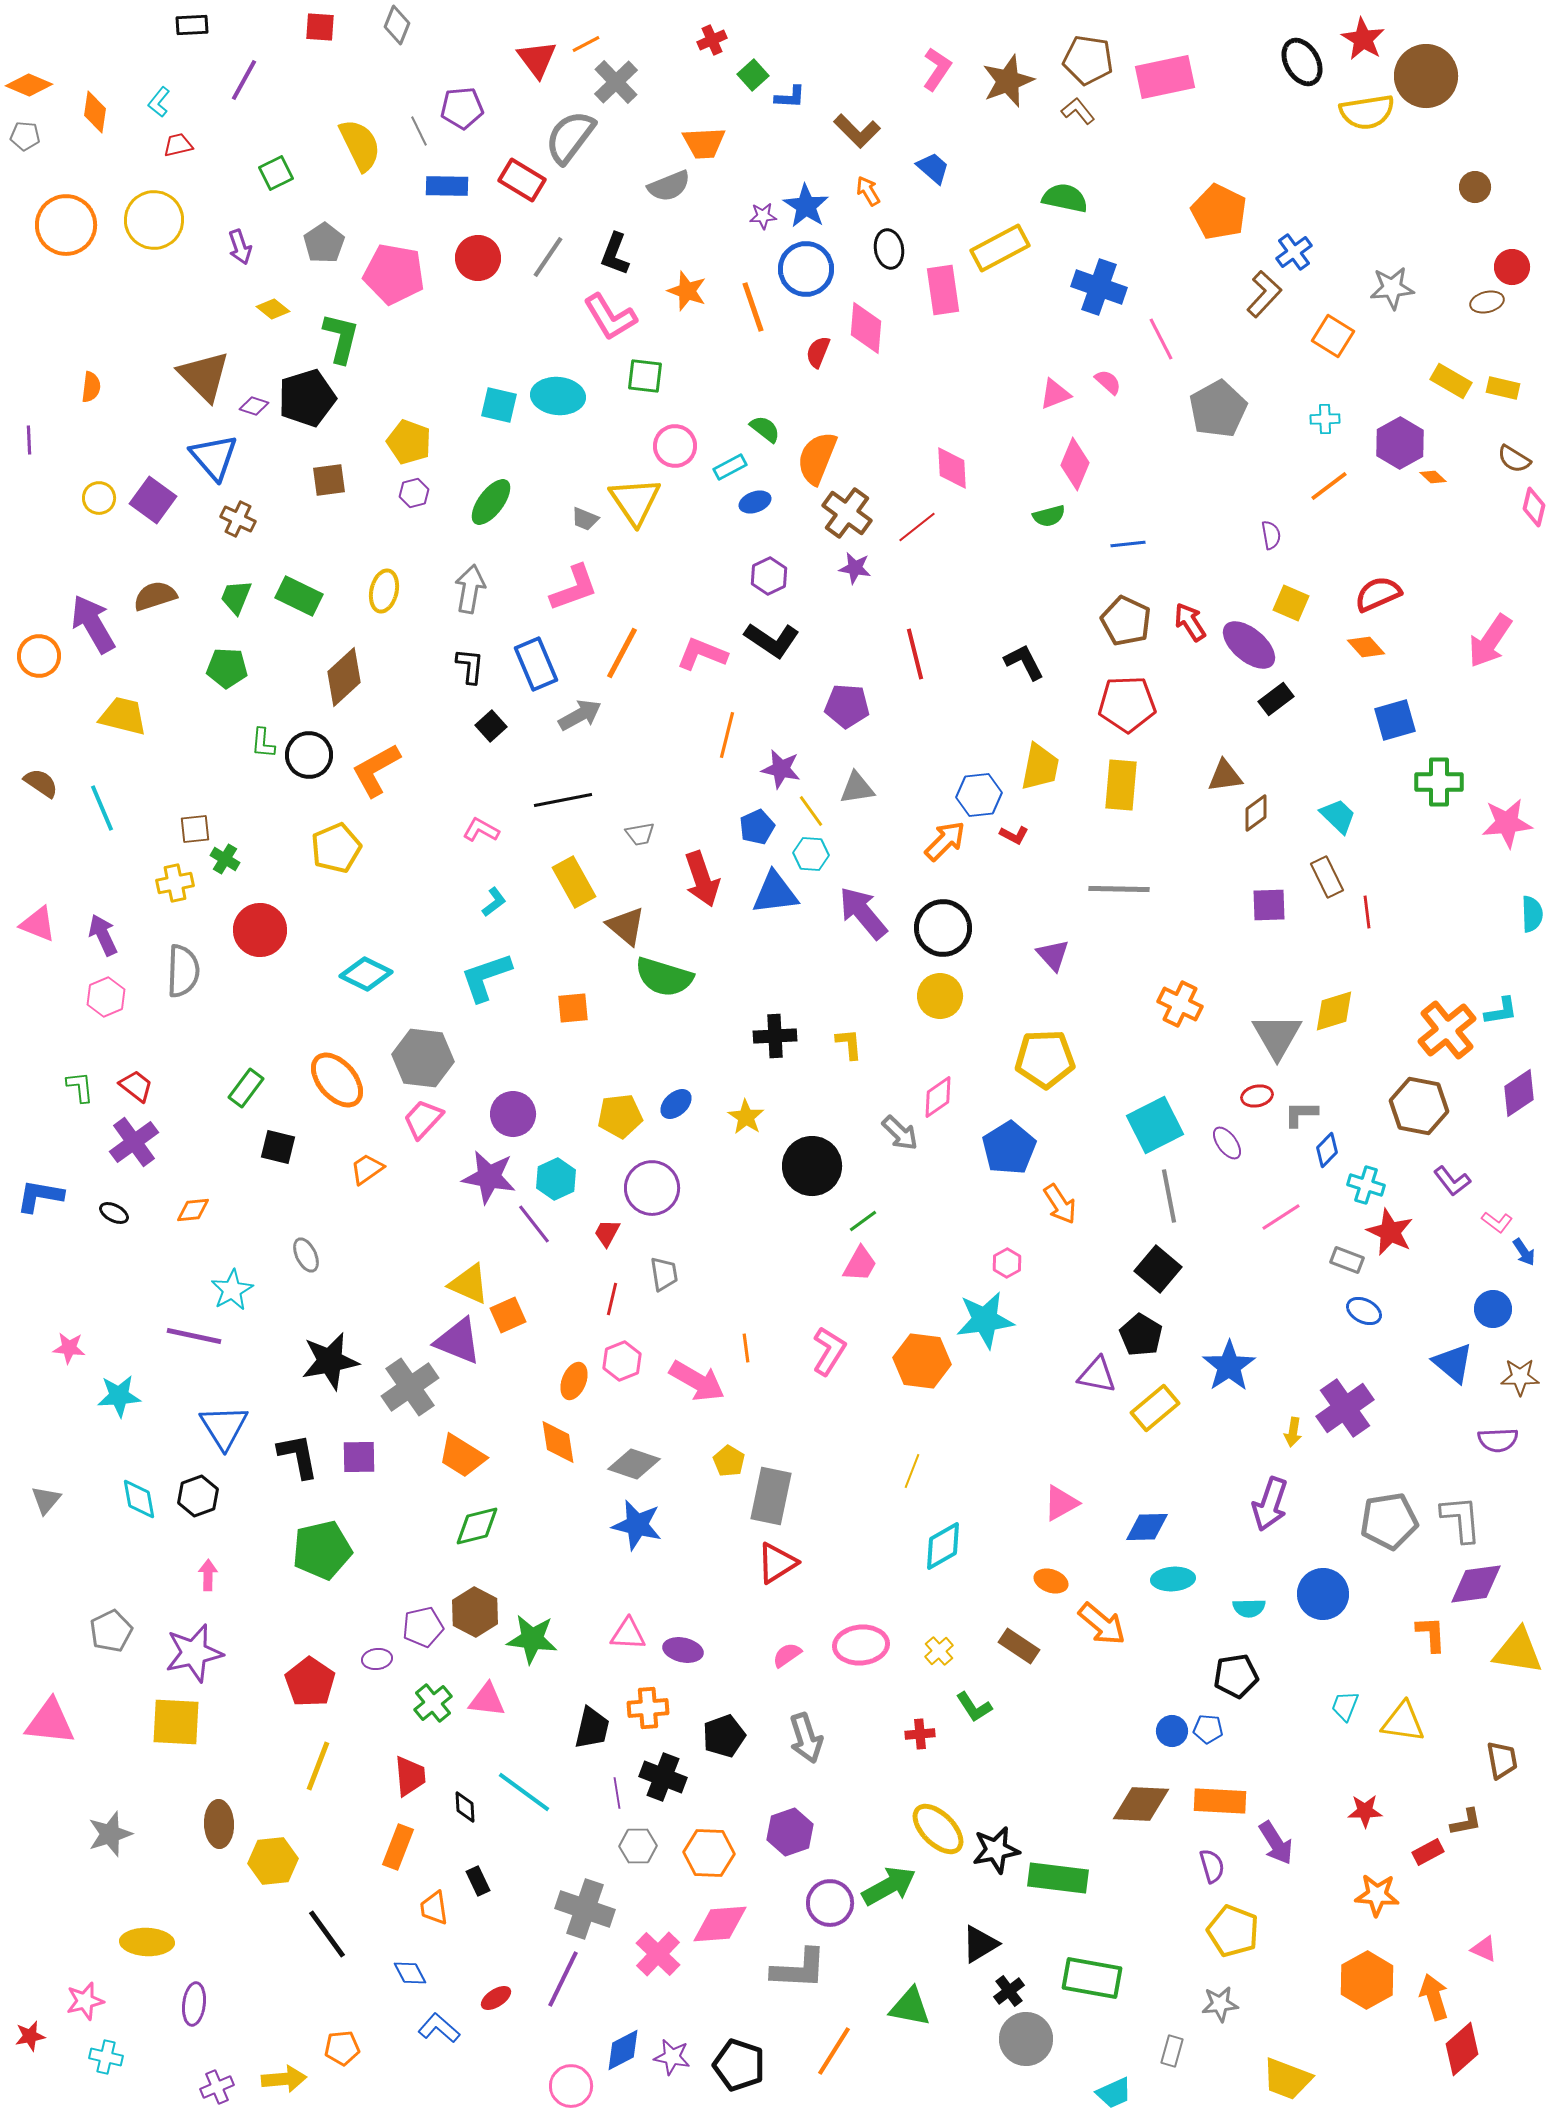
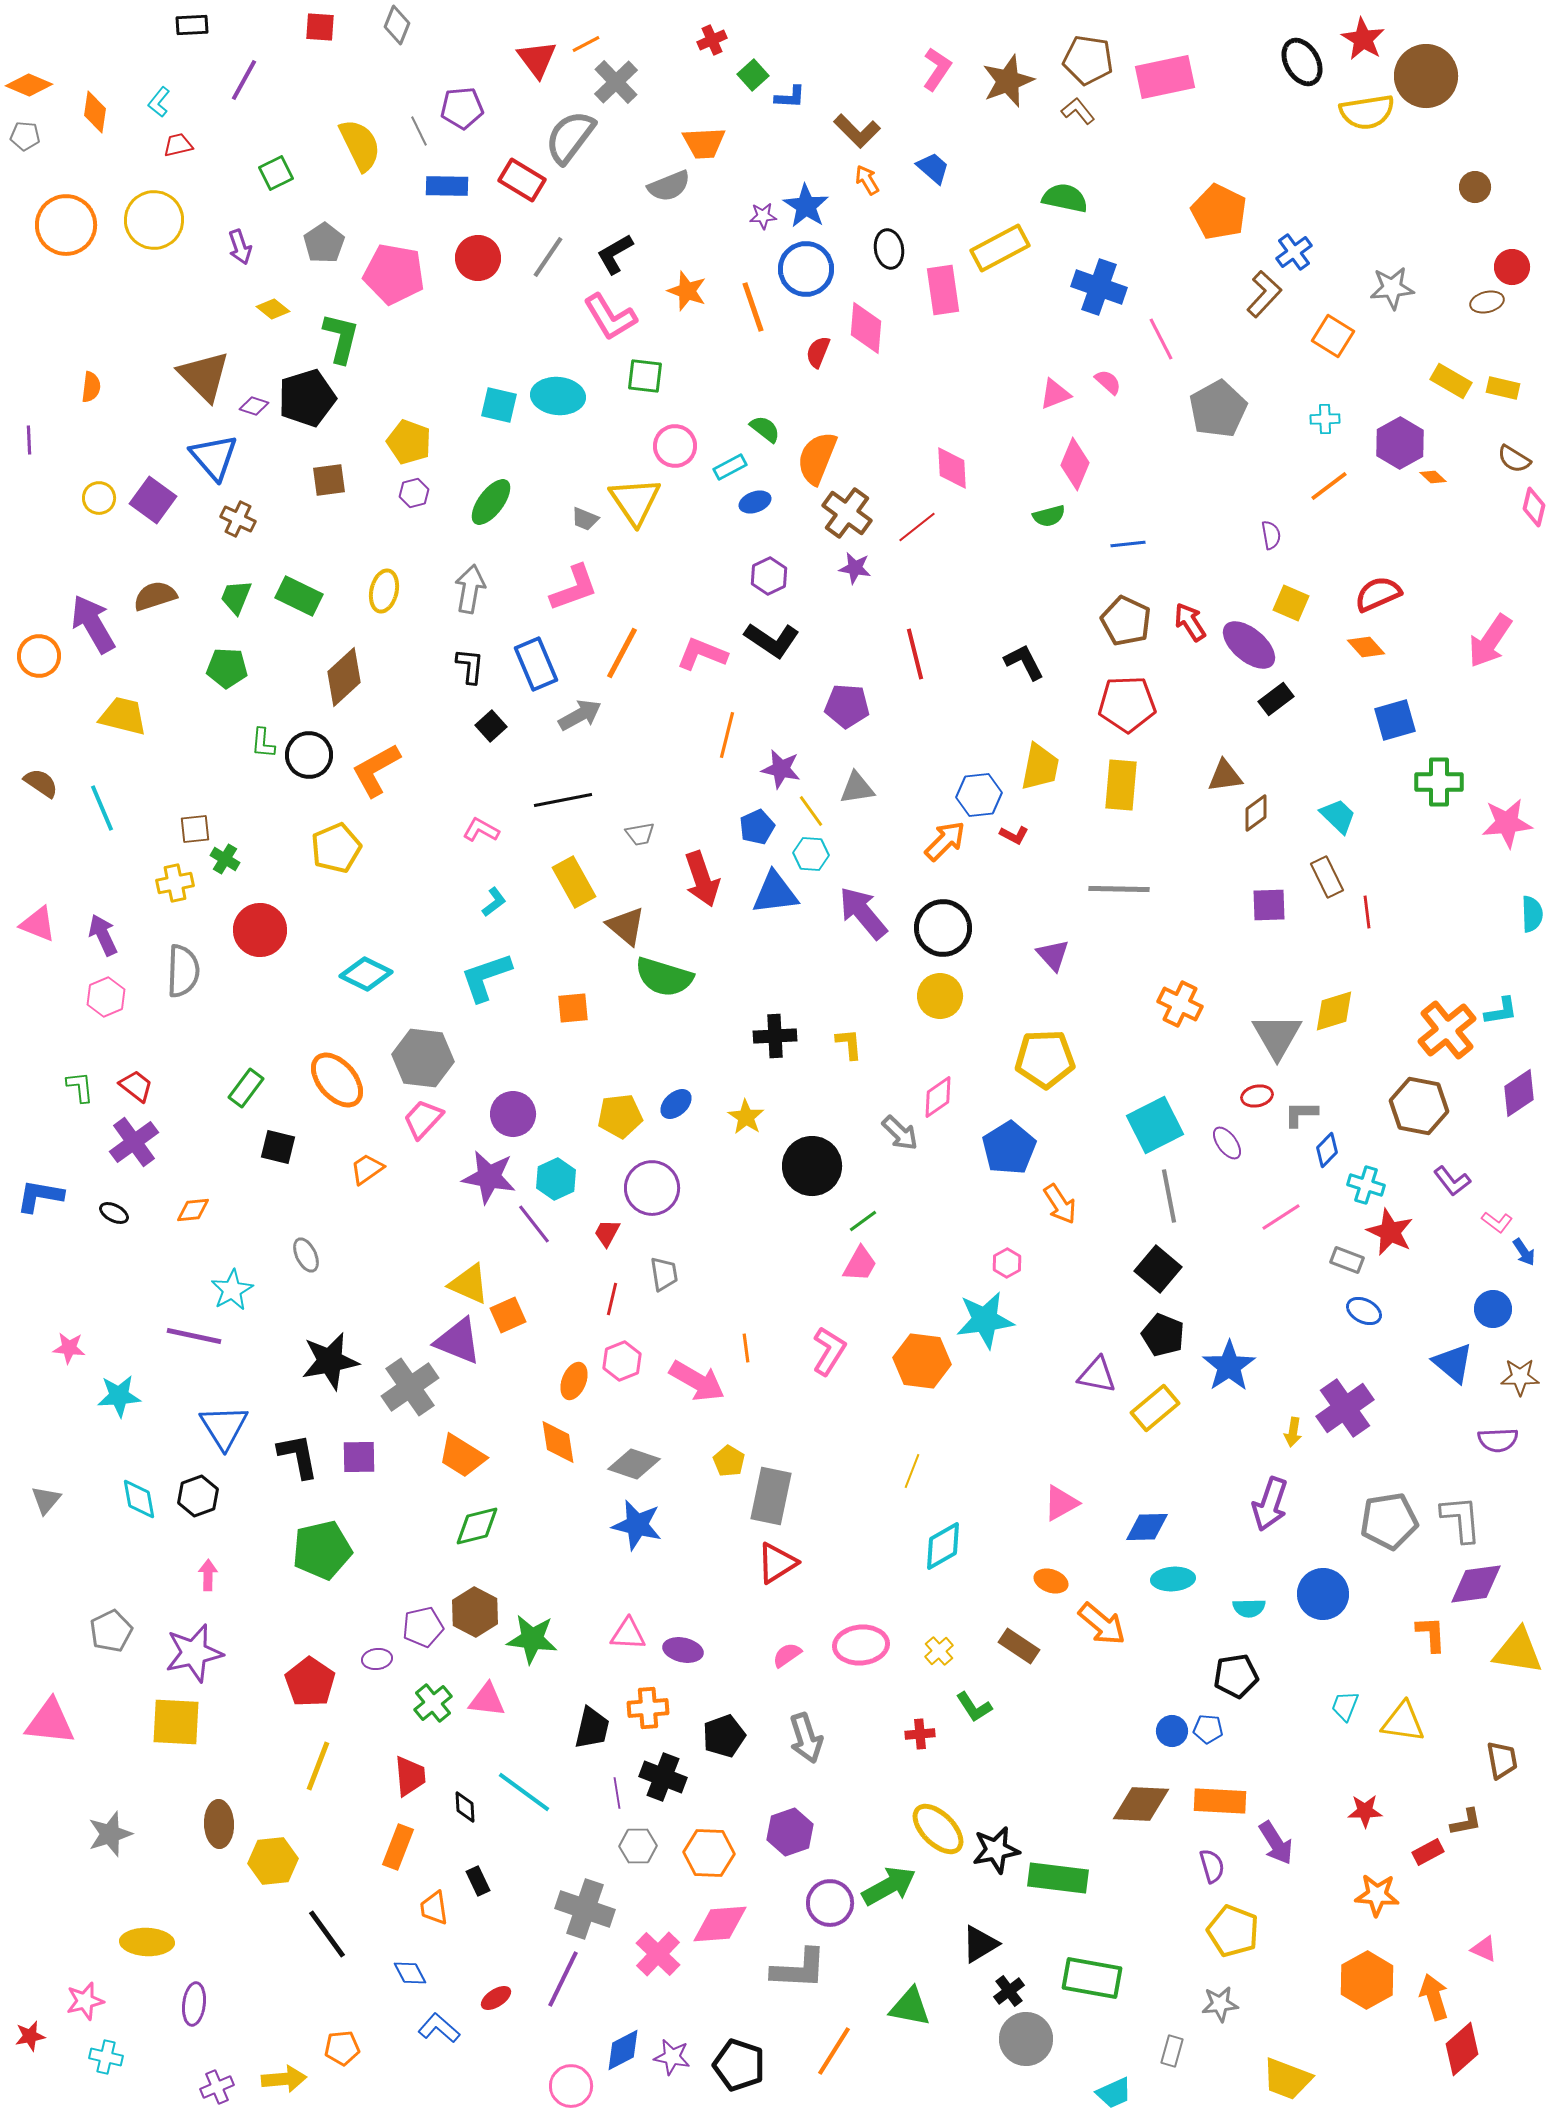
orange arrow at (868, 191): moved 1 px left, 11 px up
black L-shape at (615, 254): rotated 39 degrees clockwise
black pentagon at (1141, 1335): moved 22 px right; rotated 9 degrees counterclockwise
